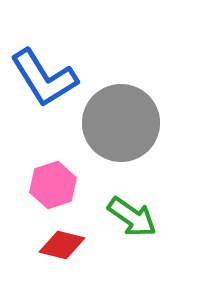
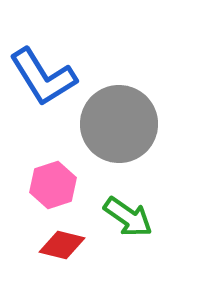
blue L-shape: moved 1 px left, 1 px up
gray circle: moved 2 px left, 1 px down
green arrow: moved 4 px left
